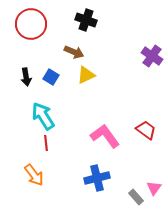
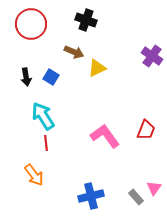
yellow triangle: moved 11 px right, 7 px up
red trapezoid: rotated 75 degrees clockwise
blue cross: moved 6 px left, 18 px down
